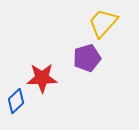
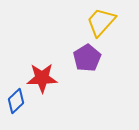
yellow trapezoid: moved 2 px left, 1 px up
purple pentagon: rotated 16 degrees counterclockwise
